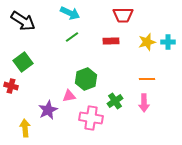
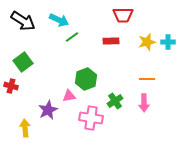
cyan arrow: moved 11 px left, 7 px down
